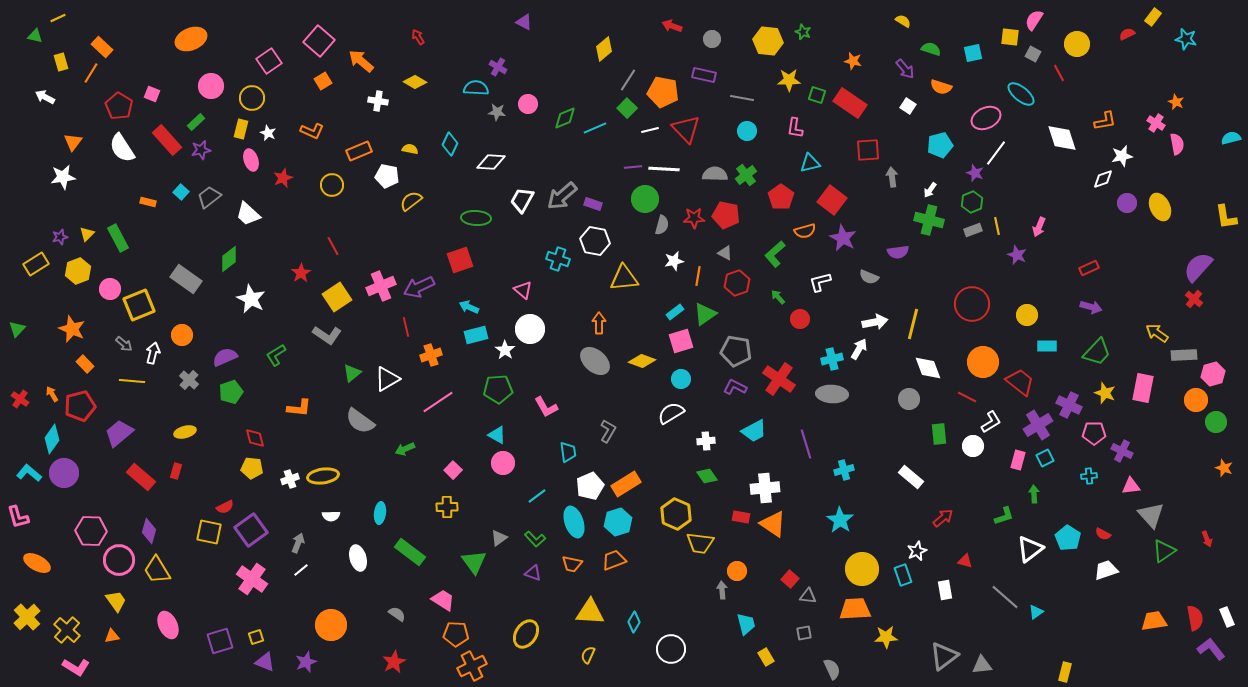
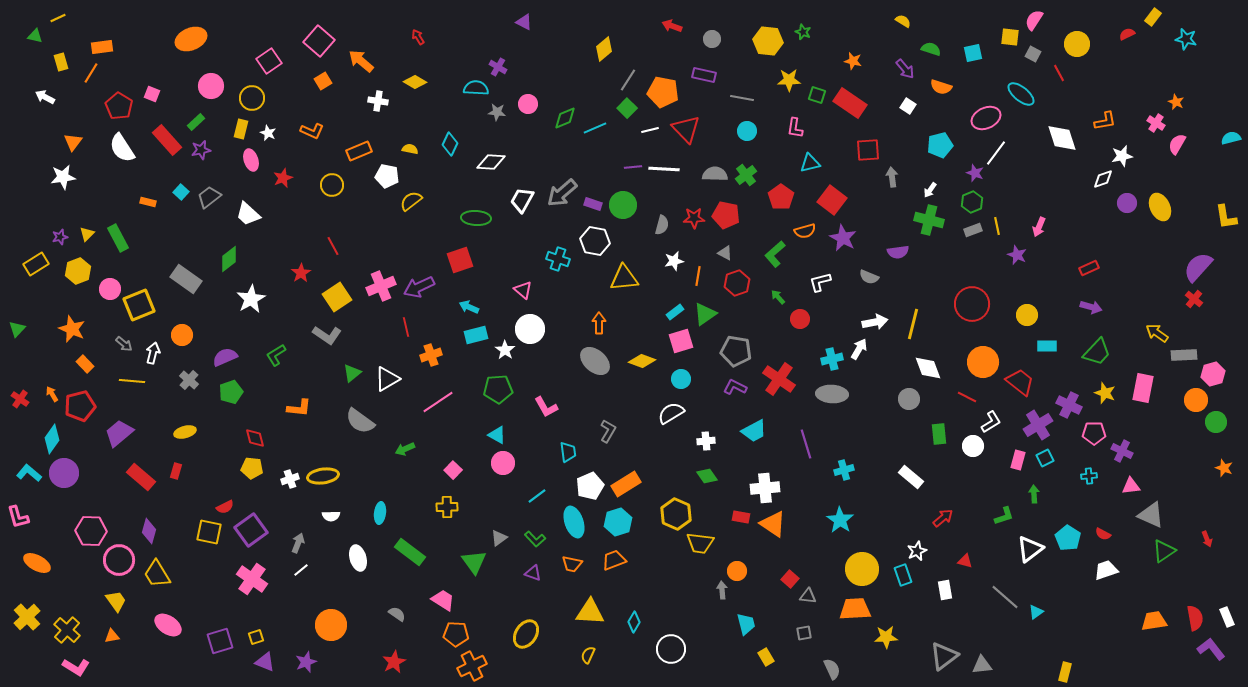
orange rectangle at (102, 47): rotated 50 degrees counterclockwise
pink semicircle at (1177, 144): rotated 140 degrees counterclockwise
gray arrow at (562, 196): moved 3 px up
green circle at (645, 199): moved 22 px left, 6 px down
white star at (251, 299): rotated 16 degrees clockwise
gray triangle at (1151, 515): rotated 24 degrees counterclockwise
yellow trapezoid at (157, 570): moved 4 px down
pink ellipse at (168, 625): rotated 32 degrees counterclockwise
